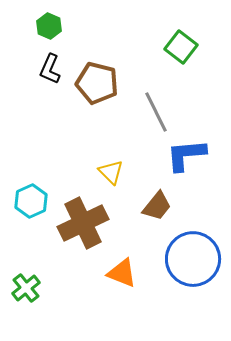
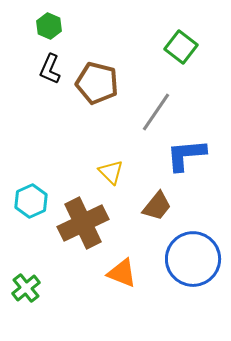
gray line: rotated 60 degrees clockwise
